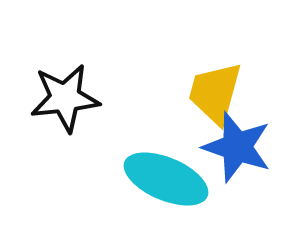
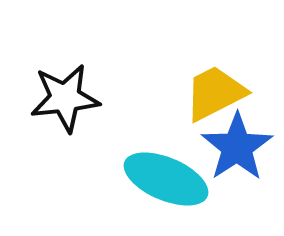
yellow trapezoid: rotated 48 degrees clockwise
blue star: rotated 20 degrees clockwise
